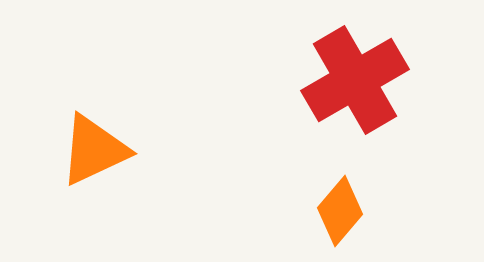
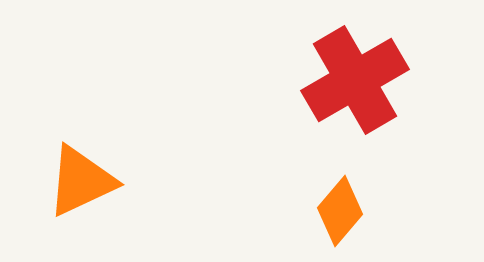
orange triangle: moved 13 px left, 31 px down
